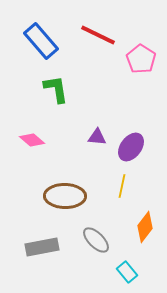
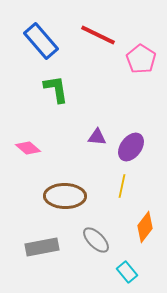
pink diamond: moved 4 px left, 8 px down
